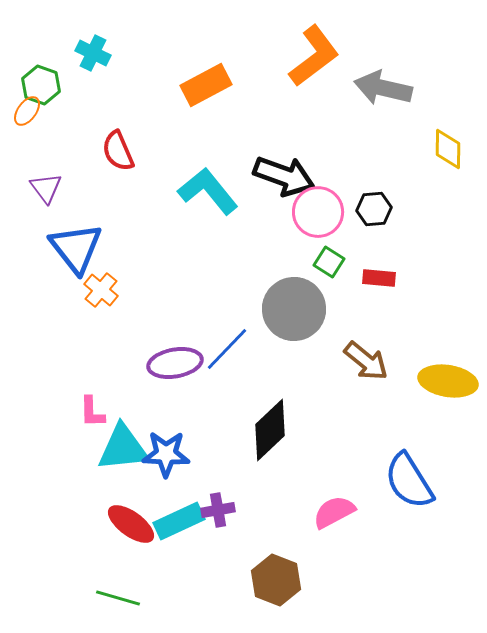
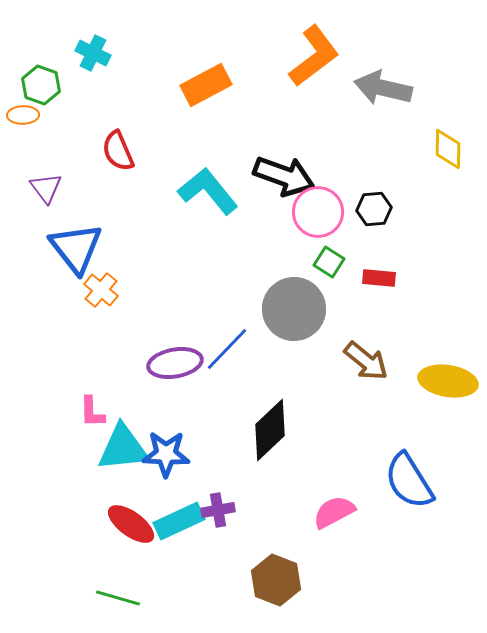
orange ellipse: moved 4 px left, 4 px down; rotated 52 degrees clockwise
